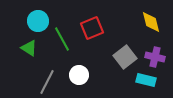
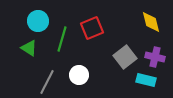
green line: rotated 45 degrees clockwise
